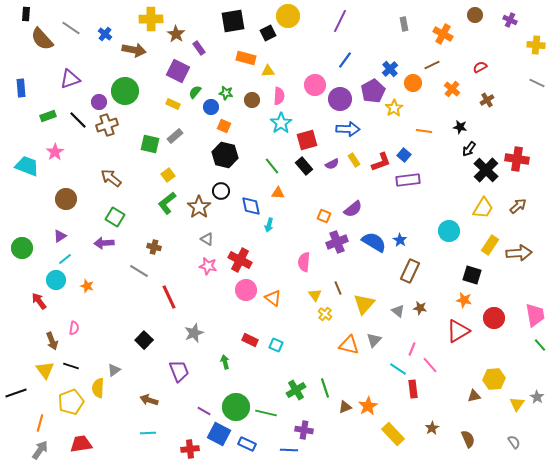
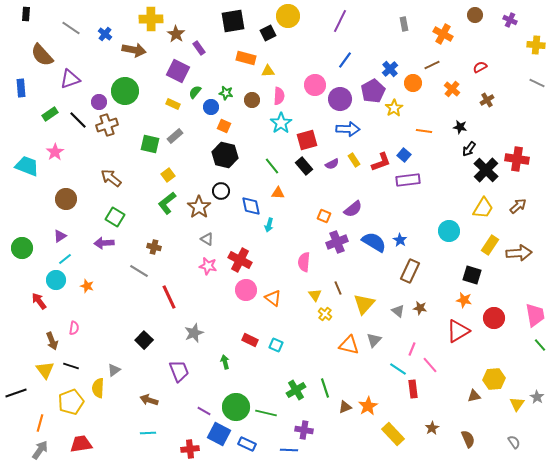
brown semicircle at (42, 39): moved 16 px down
green rectangle at (48, 116): moved 2 px right, 2 px up; rotated 14 degrees counterclockwise
